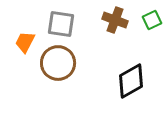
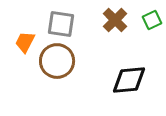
brown cross: rotated 25 degrees clockwise
brown circle: moved 1 px left, 2 px up
black diamond: moved 2 px left, 1 px up; rotated 24 degrees clockwise
